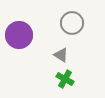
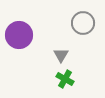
gray circle: moved 11 px right
gray triangle: rotated 28 degrees clockwise
